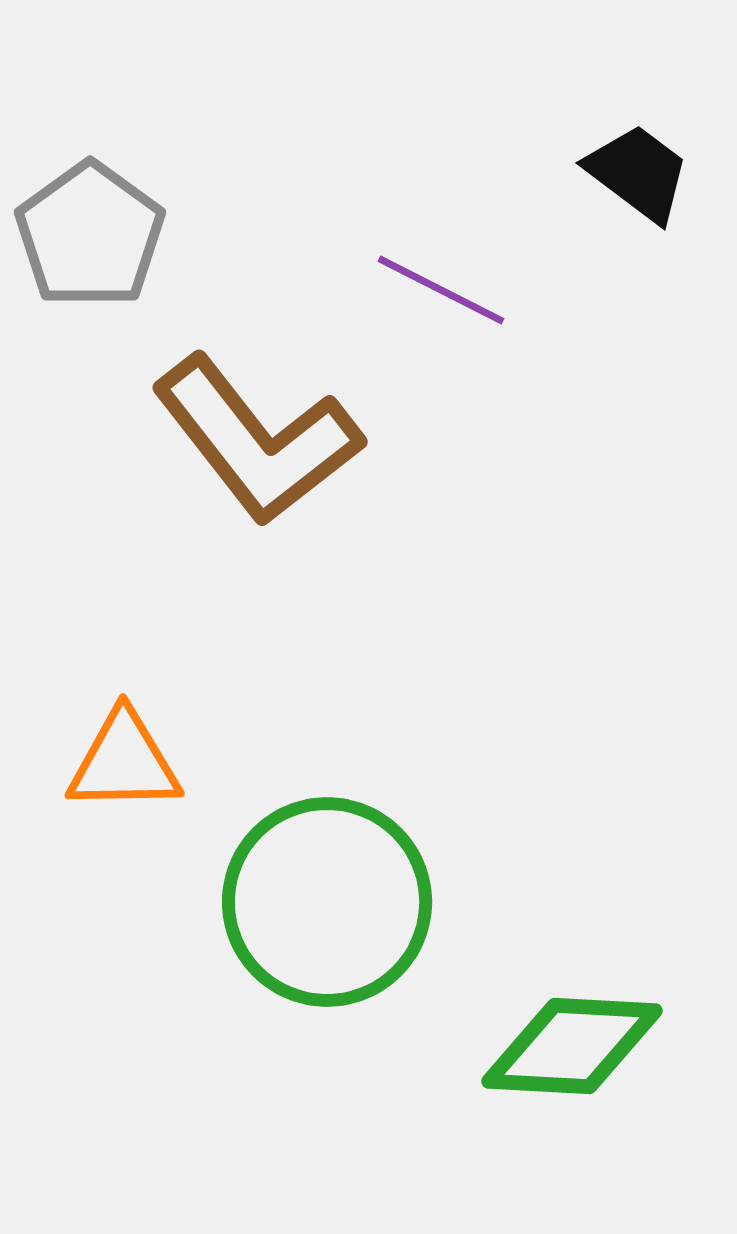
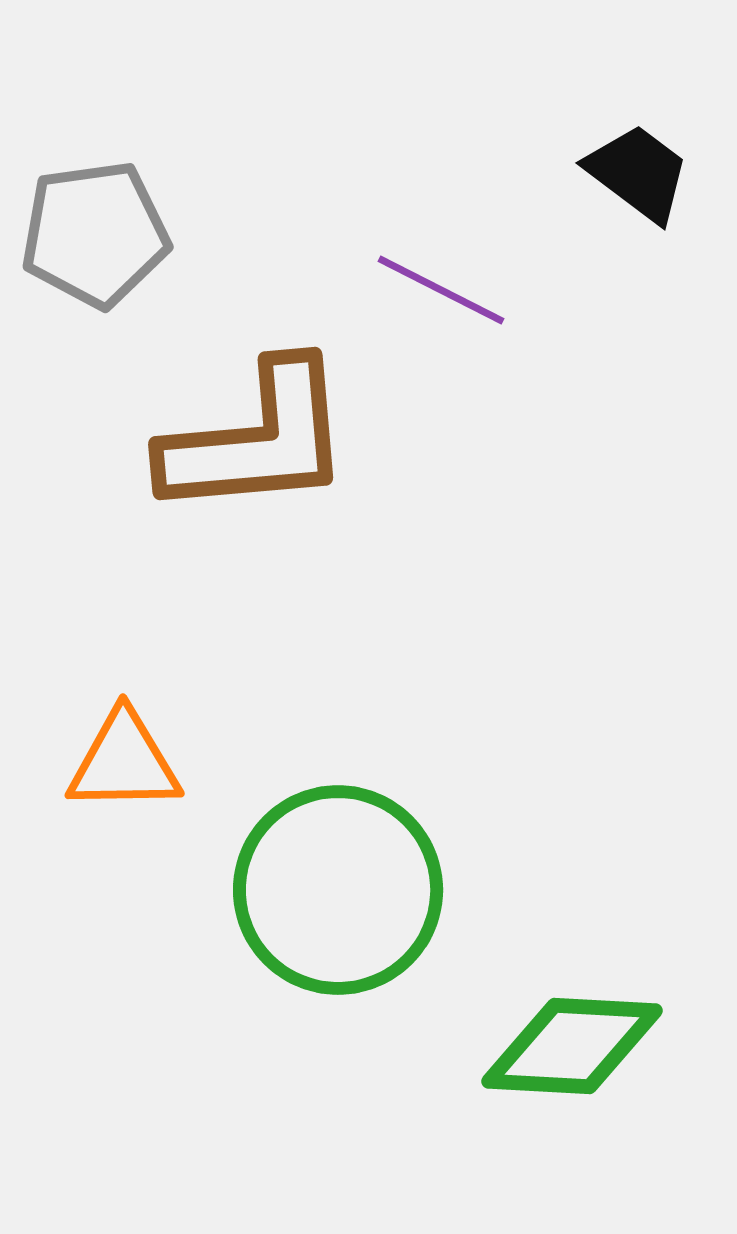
gray pentagon: moved 5 px right, 1 px up; rotated 28 degrees clockwise
brown L-shape: rotated 57 degrees counterclockwise
green circle: moved 11 px right, 12 px up
